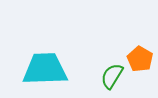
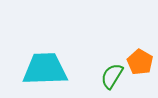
orange pentagon: moved 3 px down
